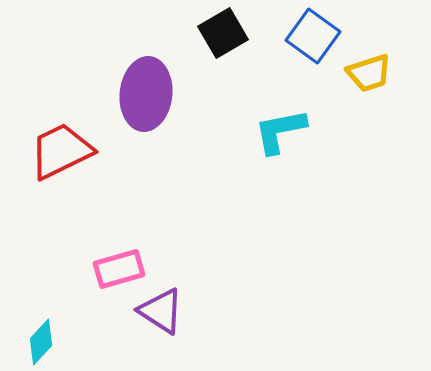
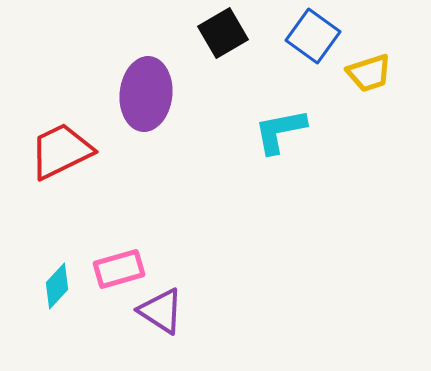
cyan diamond: moved 16 px right, 56 px up
